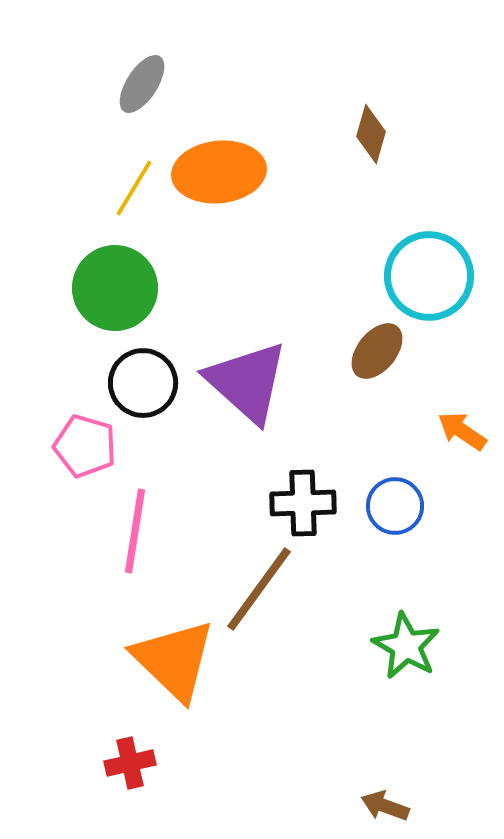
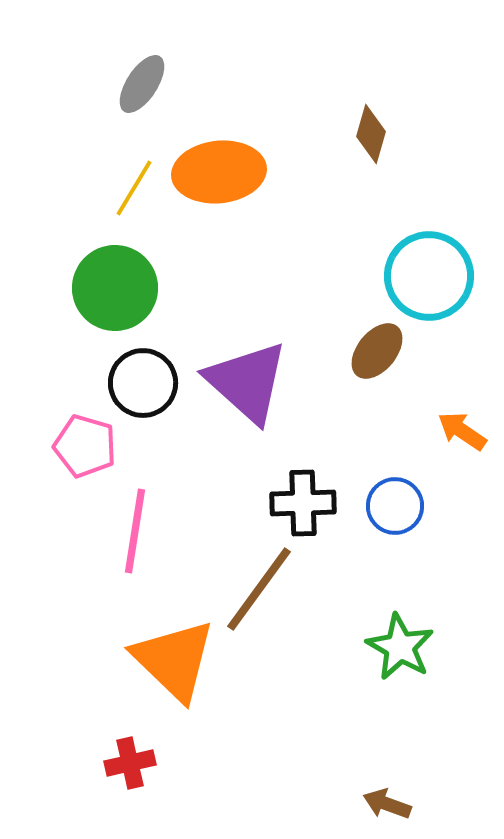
green star: moved 6 px left, 1 px down
brown arrow: moved 2 px right, 2 px up
